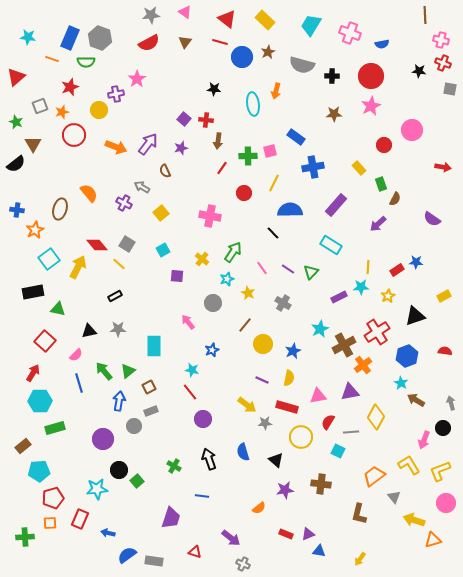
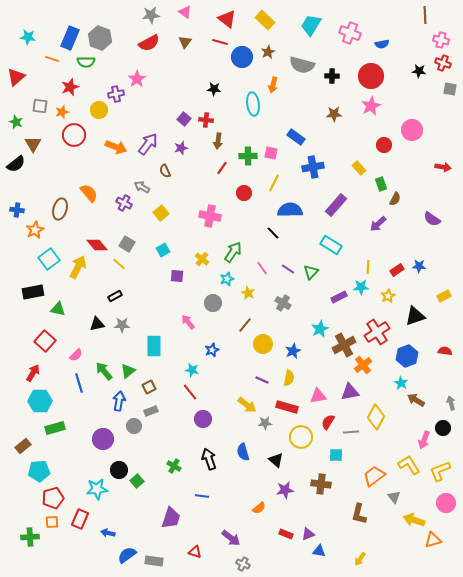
orange arrow at (276, 91): moved 3 px left, 6 px up
gray square at (40, 106): rotated 28 degrees clockwise
pink square at (270, 151): moved 1 px right, 2 px down; rotated 24 degrees clockwise
blue star at (416, 262): moved 3 px right, 4 px down
gray star at (118, 329): moved 4 px right, 4 px up
black triangle at (89, 331): moved 8 px right, 7 px up
cyan square at (338, 451): moved 2 px left, 4 px down; rotated 24 degrees counterclockwise
orange square at (50, 523): moved 2 px right, 1 px up
green cross at (25, 537): moved 5 px right
